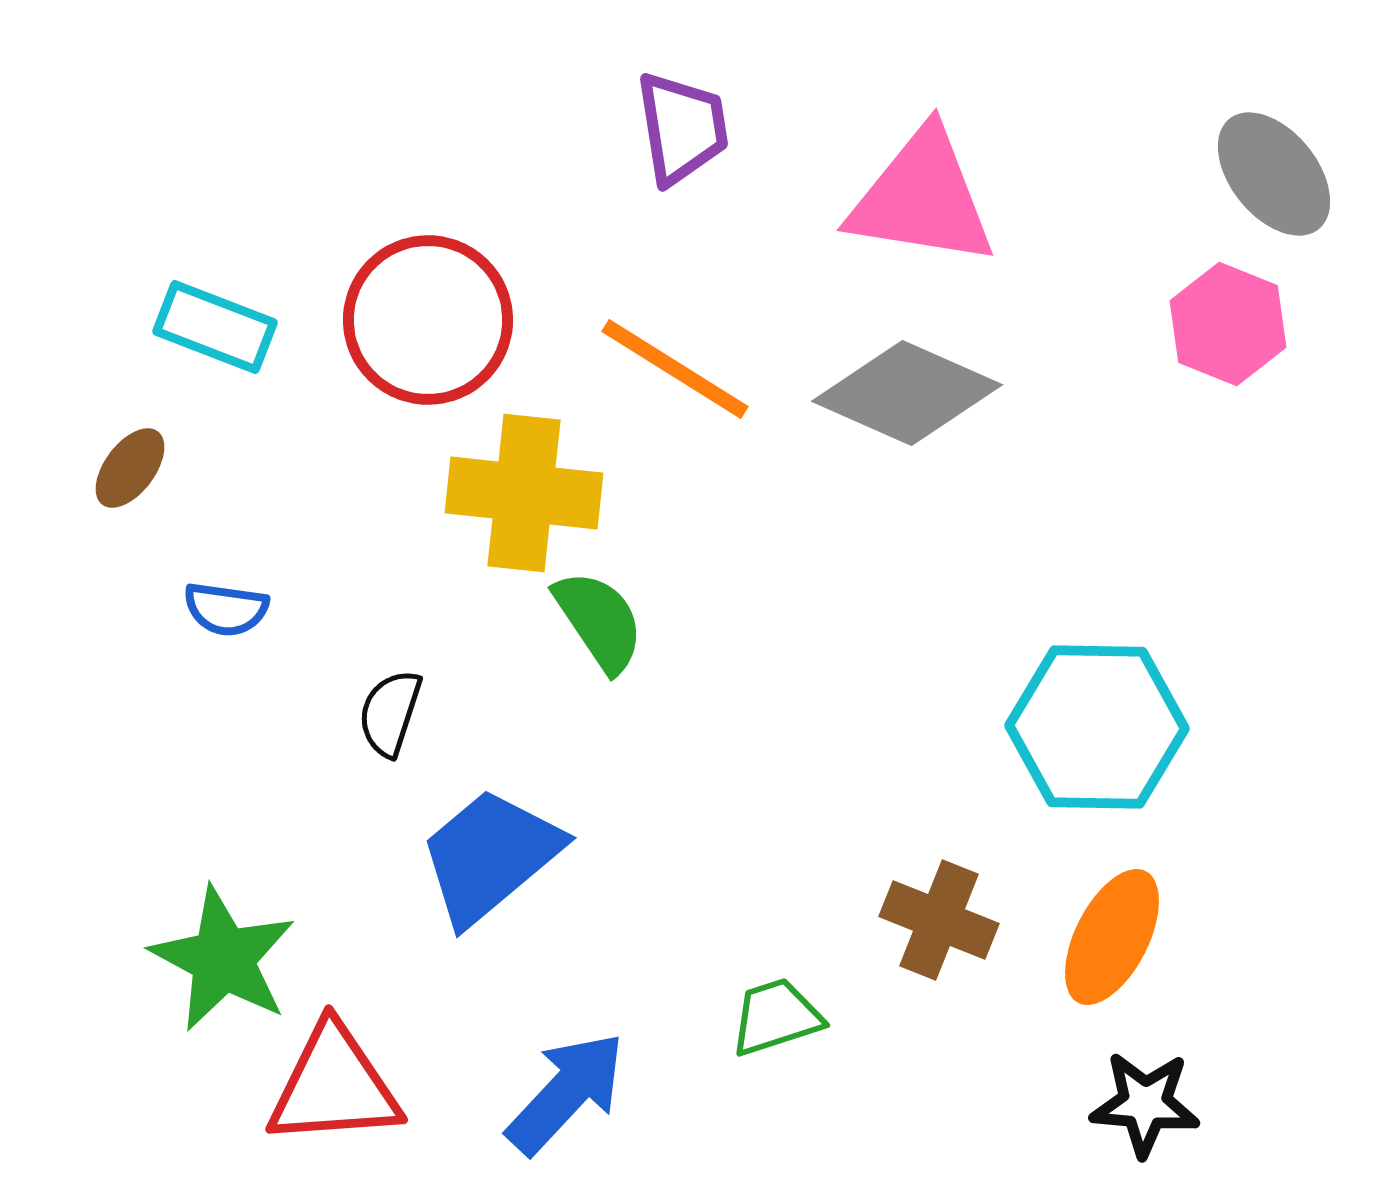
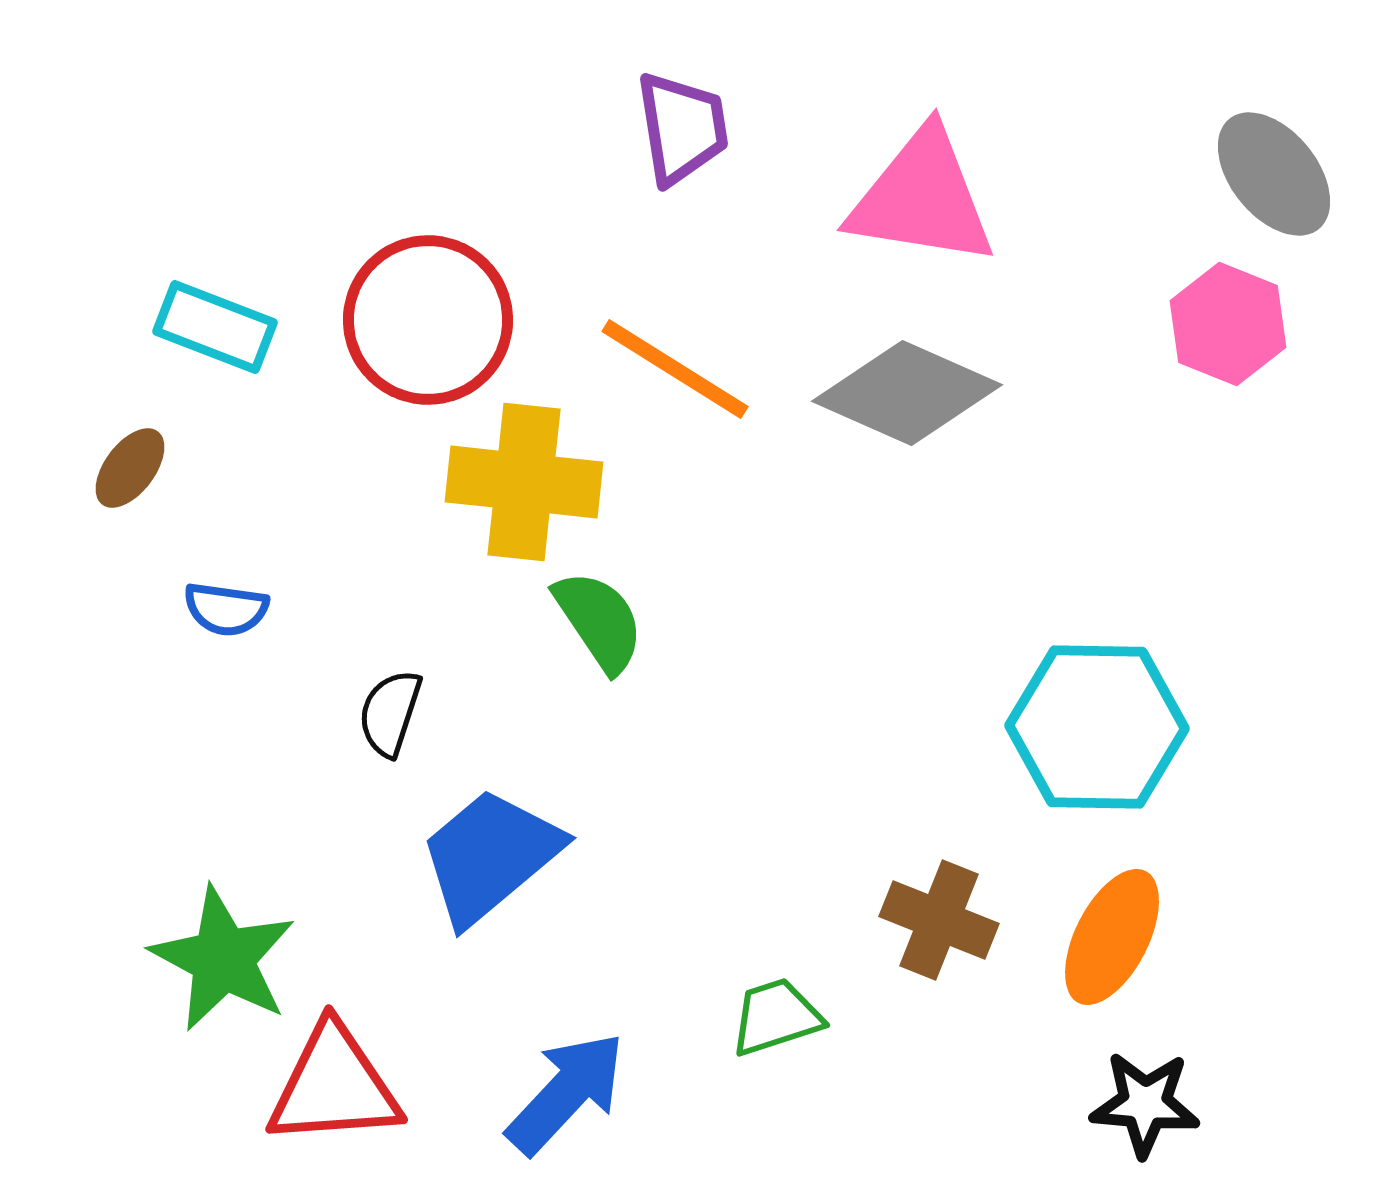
yellow cross: moved 11 px up
